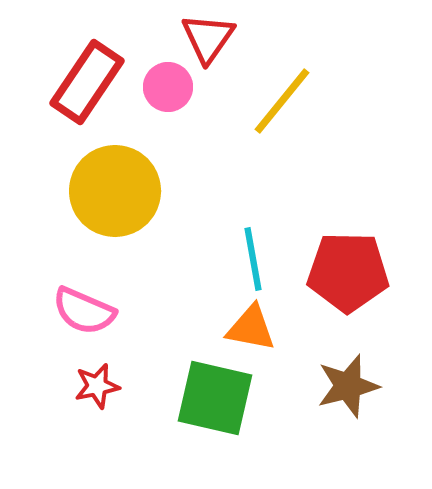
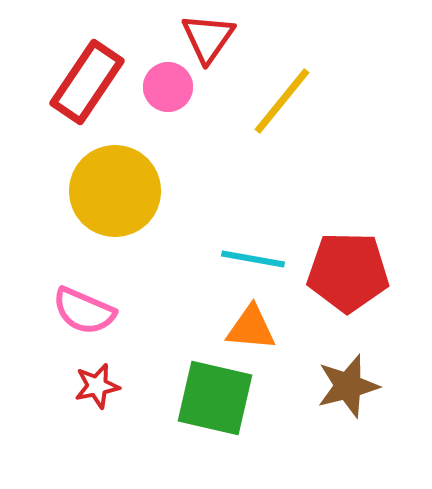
cyan line: rotated 70 degrees counterclockwise
orange triangle: rotated 6 degrees counterclockwise
